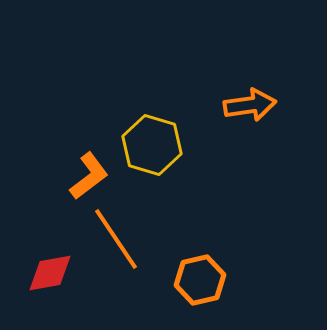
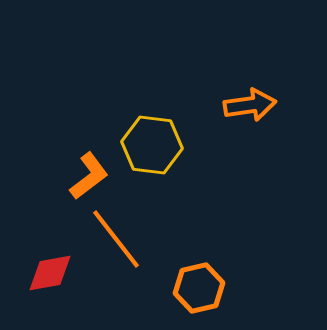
yellow hexagon: rotated 10 degrees counterclockwise
orange line: rotated 4 degrees counterclockwise
orange hexagon: moved 1 px left, 8 px down
